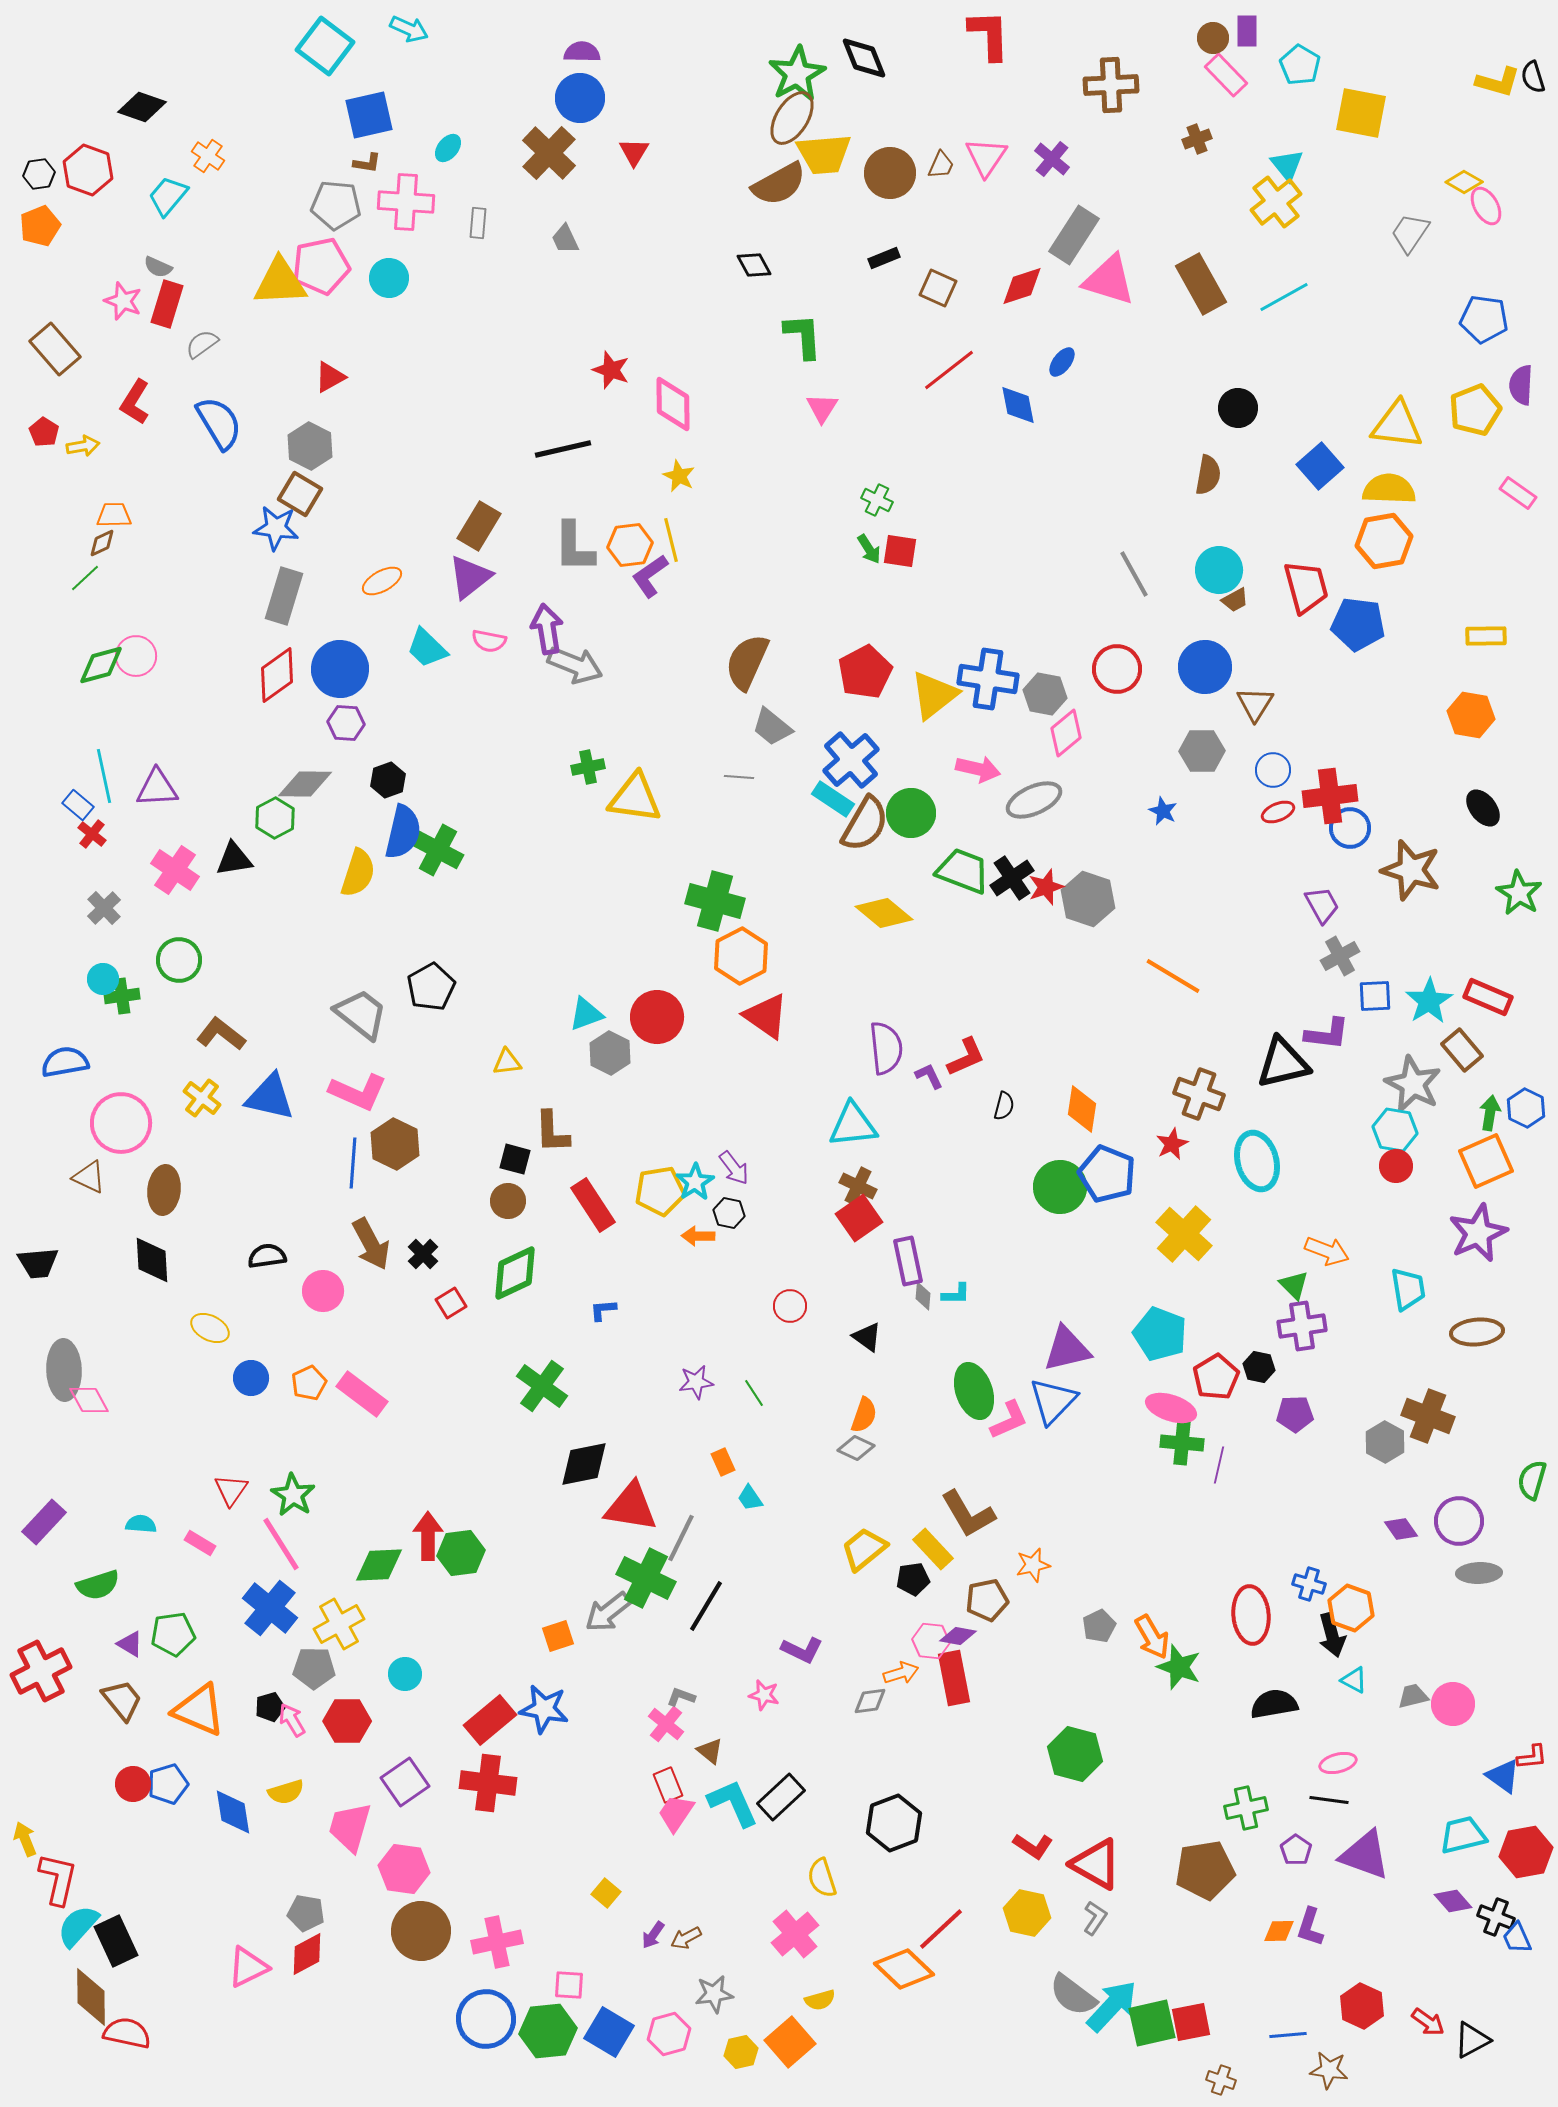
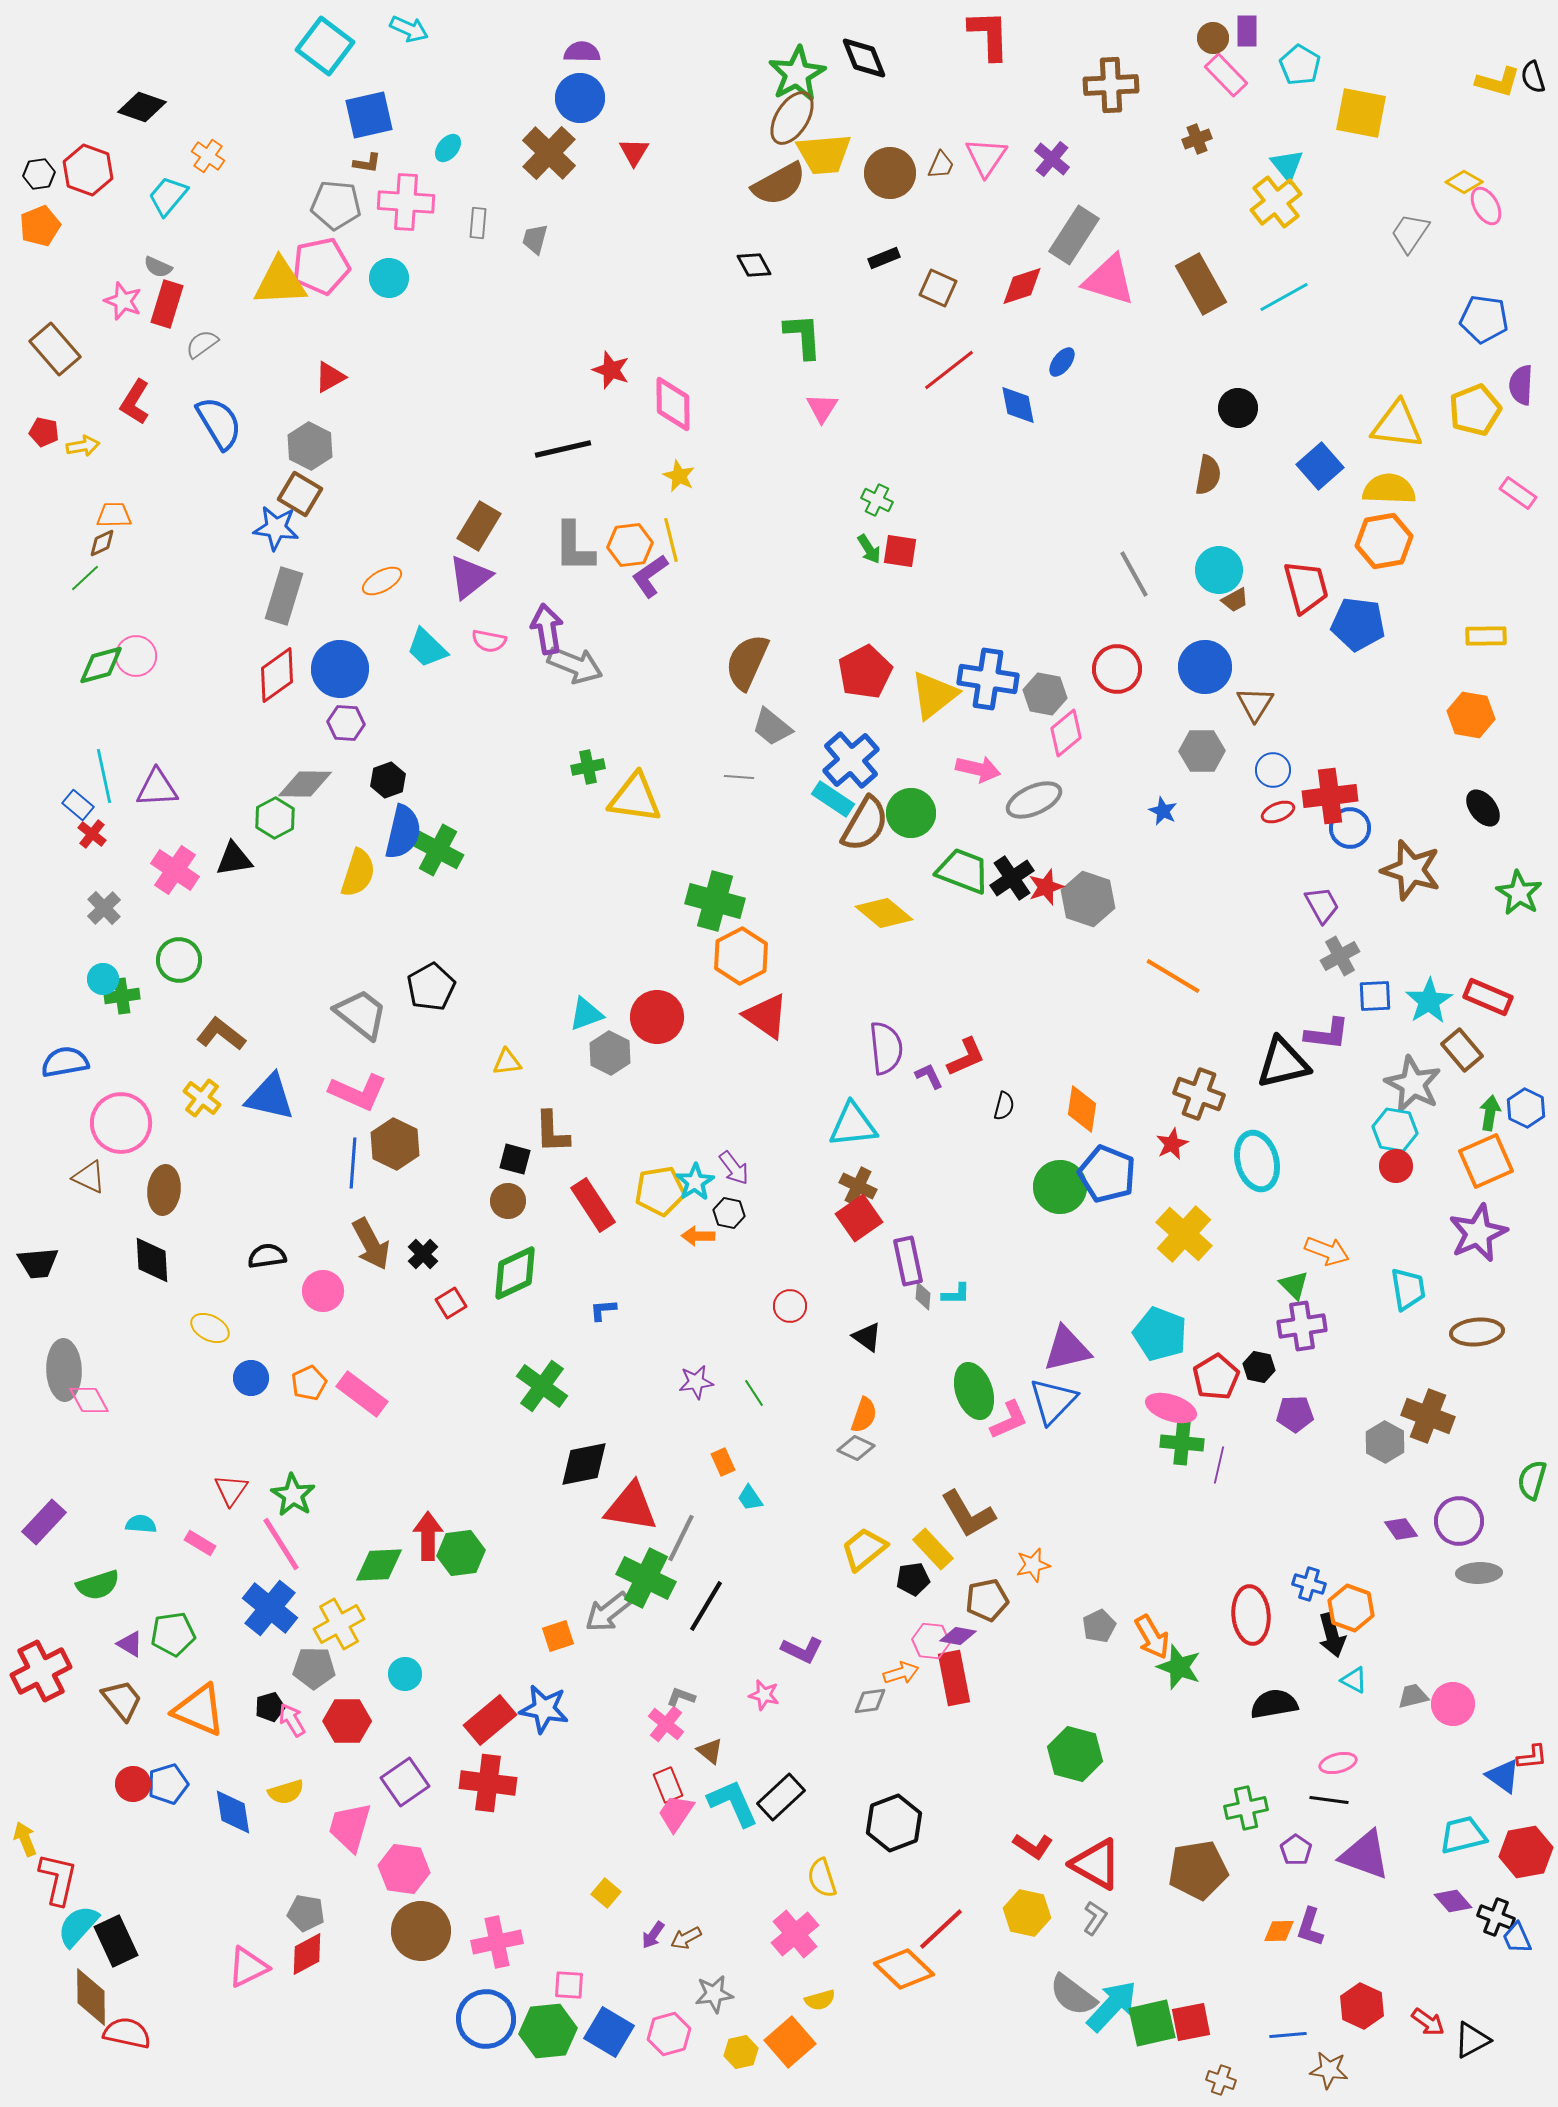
gray trapezoid at (565, 239): moved 30 px left; rotated 40 degrees clockwise
red pentagon at (44, 432): rotated 20 degrees counterclockwise
brown pentagon at (1205, 1870): moved 7 px left
